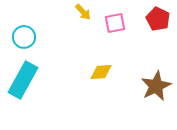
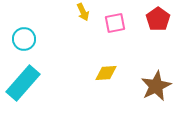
yellow arrow: rotated 18 degrees clockwise
red pentagon: rotated 10 degrees clockwise
cyan circle: moved 2 px down
yellow diamond: moved 5 px right, 1 px down
cyan rectangle: moved 3 px down; rotated 12 degrees clockwise
